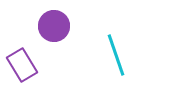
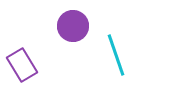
purple circle: moved 19 px right
